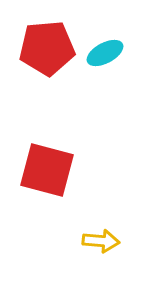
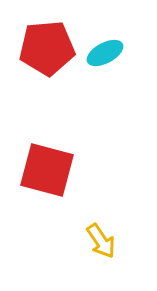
yellow arrow: rotated 51 degrees clockwise
